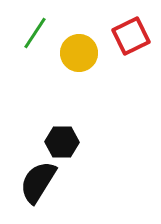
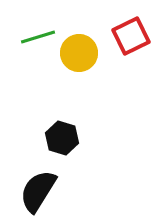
green line: moved 3 px right, 4 px down; rotated 40 degrees clockwise
black hexagon: moved 4 px up; rotated 16 degrees clockwise
black semicircle: moved 9 px down
